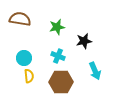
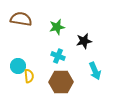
brown semicircle: moved 1 px right
cyan circle: moved 6 px left, 8 px down
